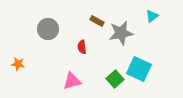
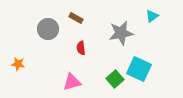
brown rectangle: moved 21 px left, 3 px up
red semicircle: moved 1 px left, 1 px down
pink triangle: moved 1 px down
